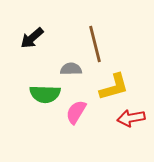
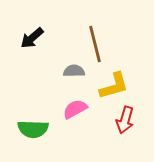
gray semicircle: moved 3 px right, 2 px down
yellow L-shape: moved 1 px up
green semicircle: moved 12 px left, 35 px down
pink semicircle: moved 1 px left, 3 px up; rotated 30 degrees clockwise
red arrow: moved 6 px left, 2 px down; rotated 64 degrees counterclockwise
